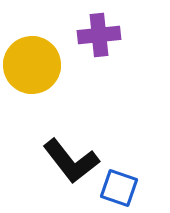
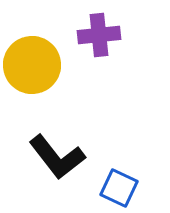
black L-shape: moved 14 px left, 4 px up
blue square: rotated 6 degrees clockwise
